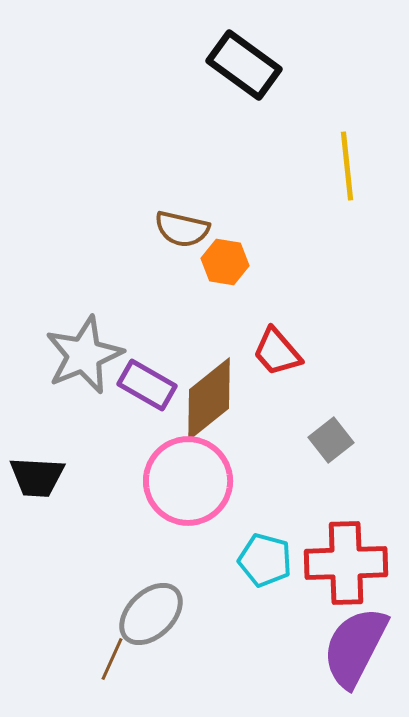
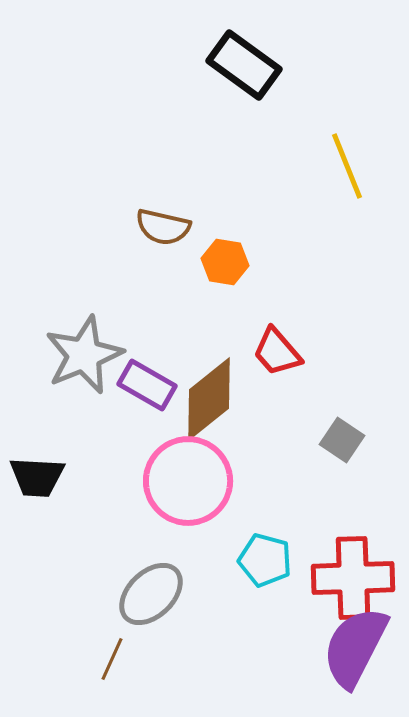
yellow line: rotated 16 degrees counterclockwise
brown semicircle: moved 19 px left, 2 px up
gray square: moved 11 px right; rotated 18 degrees counterclockwise
red cross: moved 7 px right, 15 px down
gray ellipse: moved 20 px up
